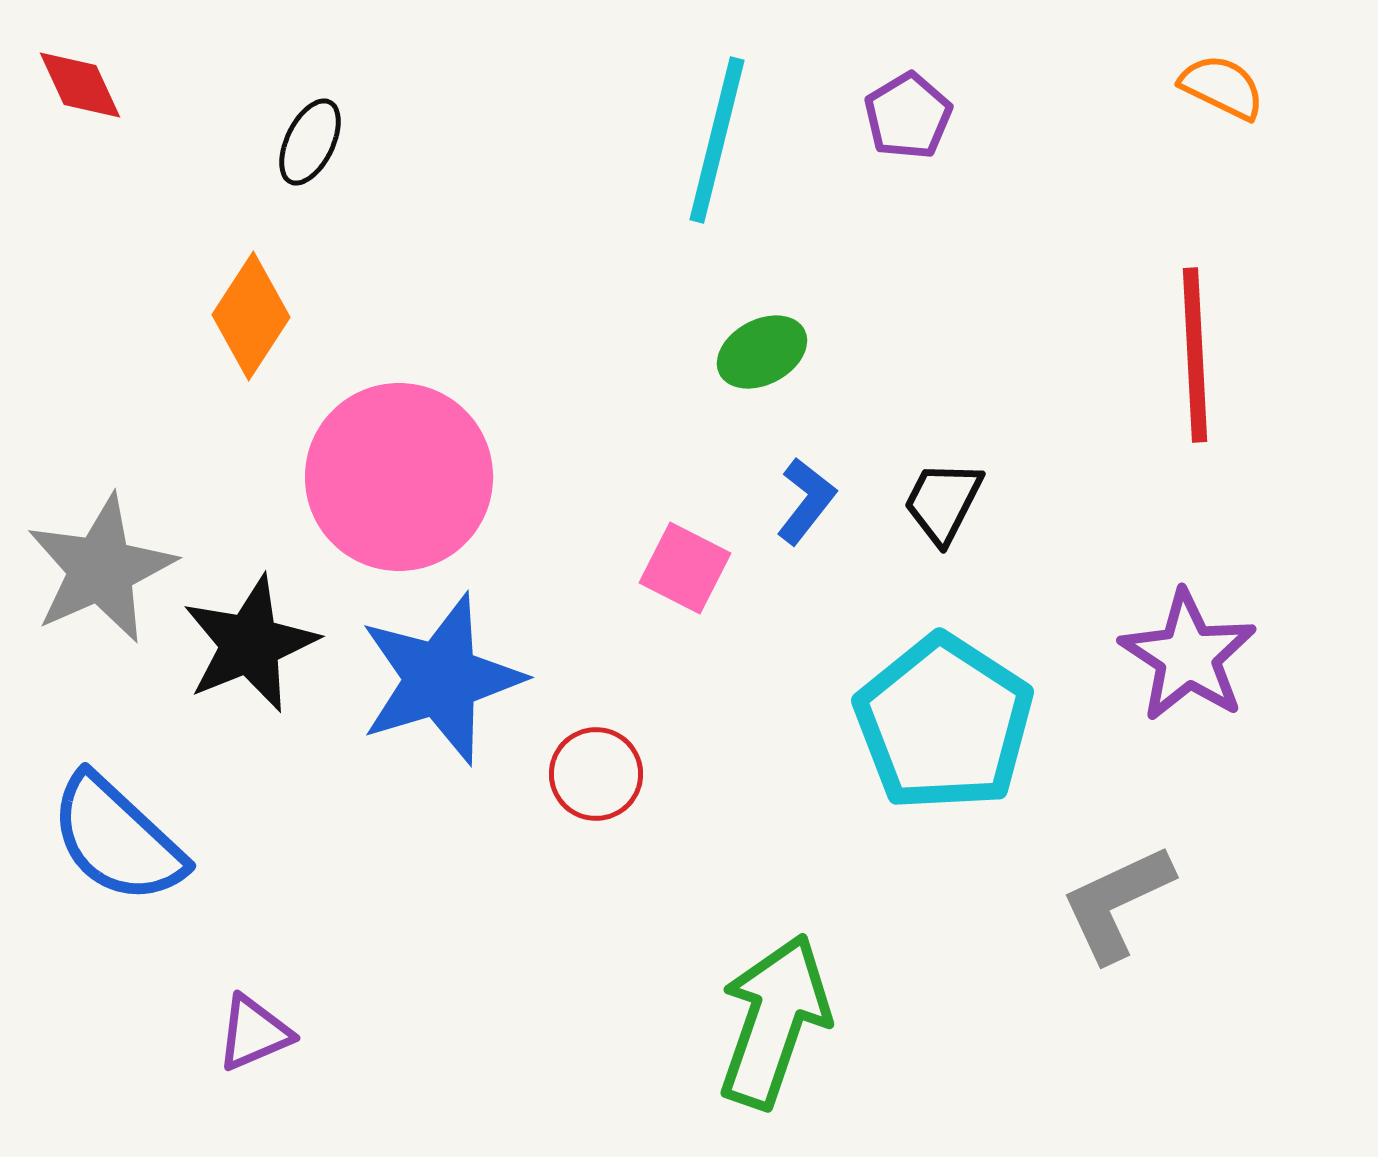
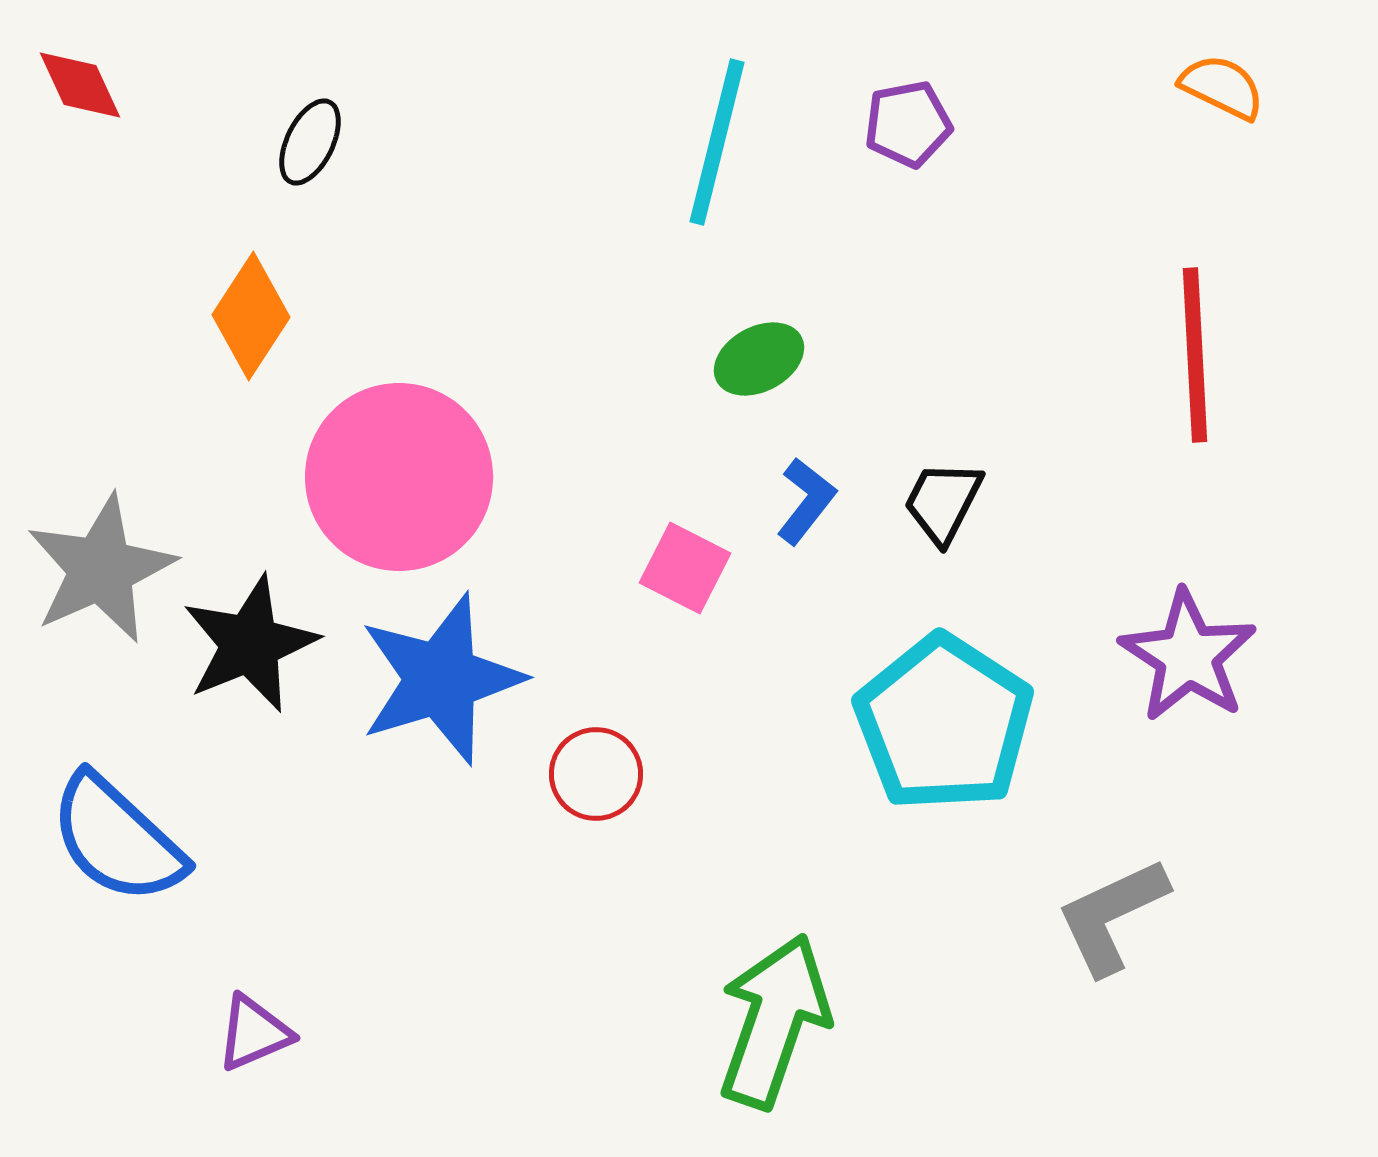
purple pentagon: moved 8 px down; rotated 20 degrees clockwise
cyan line: moved 2 px down
green ellipse: moved 3 px left, 7 px down
gray L-shape: moved 5 px left, 13 px down
